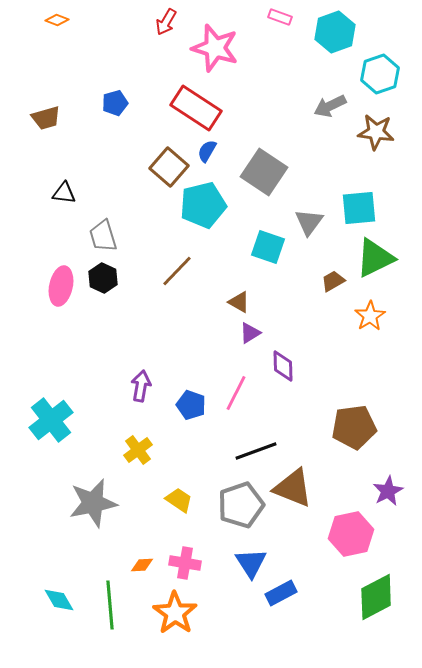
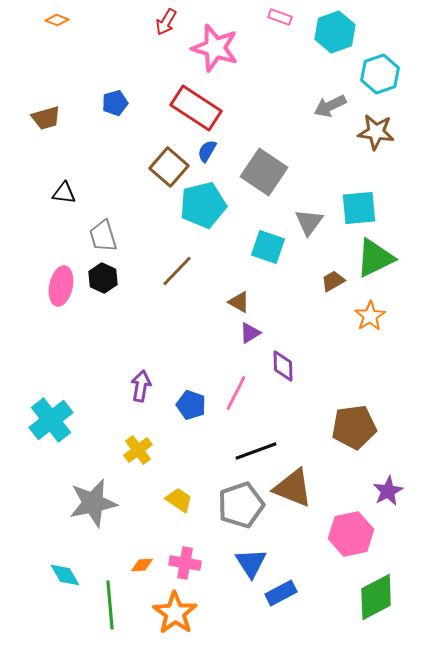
cyan diamond at (59, 600): moved 6 px right, 25 px up
